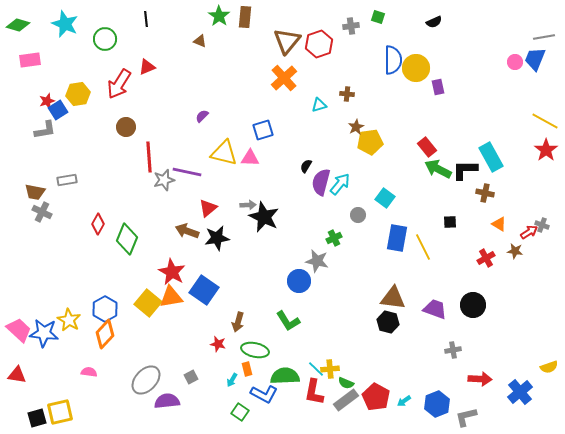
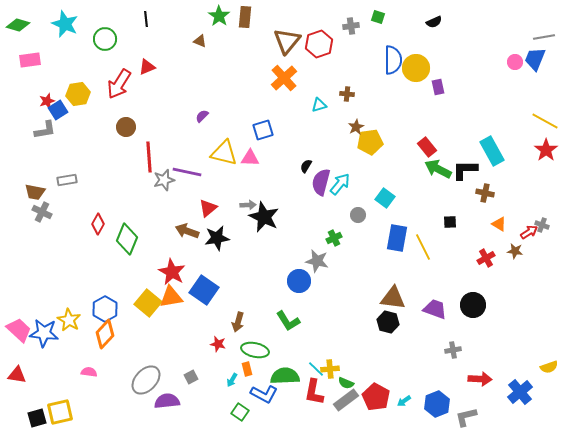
cyan rectangle at (491, 157): moved 1 px right, 6 px up
